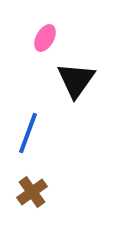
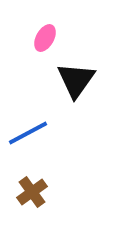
blue line: rotated 42 degrees clockwise
